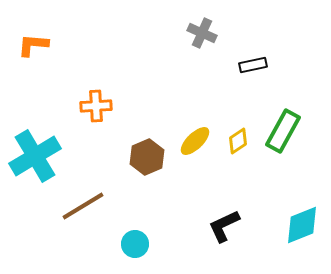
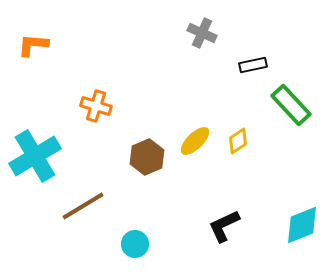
orange cross: rotated 20 degrees clockwise
green rectangle: moved 8 px right, 26 px up; rotated 72 degrees counterclockwise
